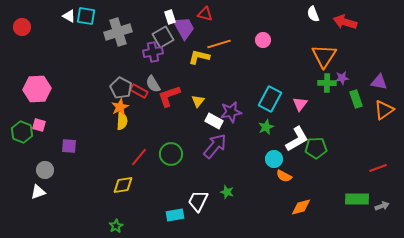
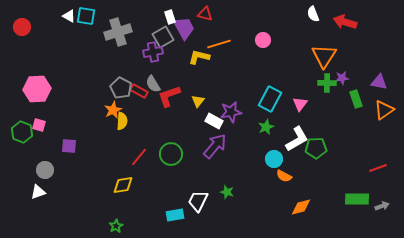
orange star at (120, 107): moved 7 px left, 3 px down
